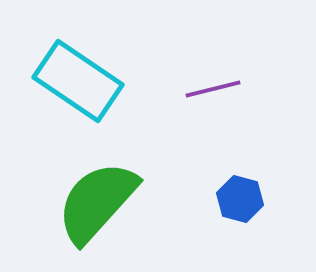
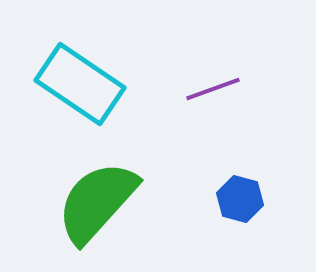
cyan rectangle: moved 2 px right, 3 px down
purple line: rotated 6 degrees counterclockwise
